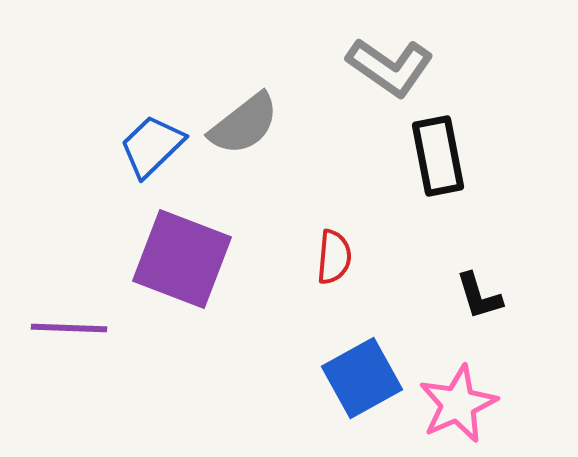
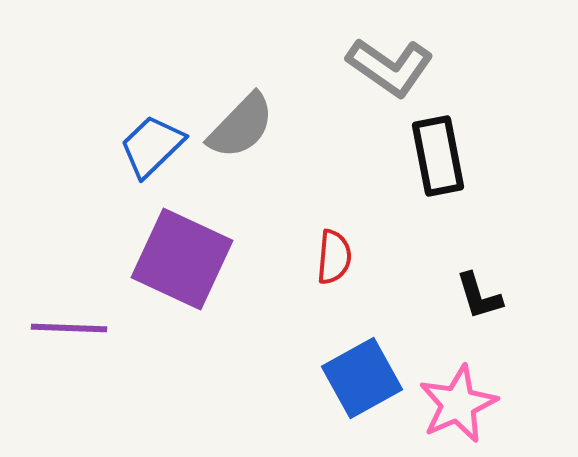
gray semicircle: moved 3 px left, 2 px down; rotated 8 degrees counterclockwise
purple square: rotated 4 degrees clockwise
